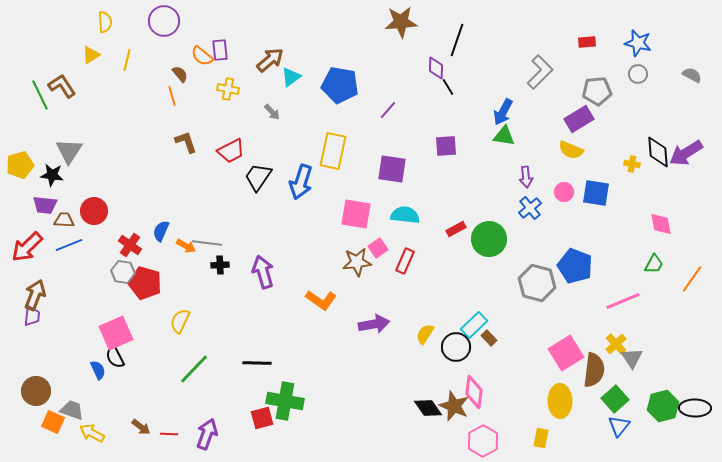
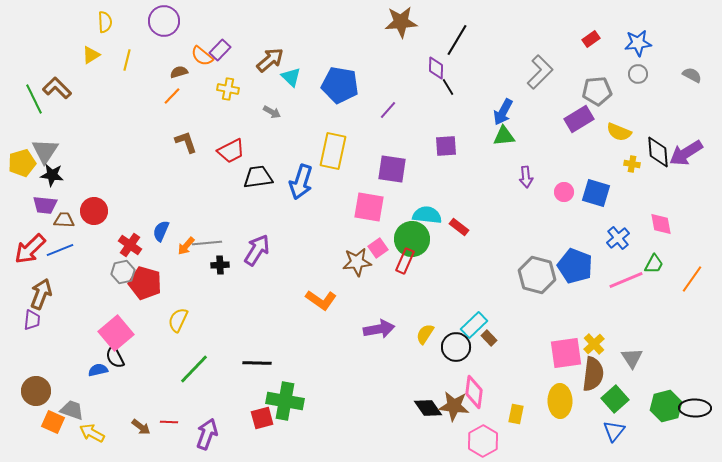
black line at (457, 40): rotated 12 degrees clockwise
red rectangle at (587, 42): moved 4 px right, 3 px up; rotated 30 degrees counterclockwise
blue star at (638, 43): rotated 20 degrees counterclockwise
purple rectangle at (220, 50): rotated 50 degrees clockwise
brown semicircle at (180, 74): moved 1 px left, 2 px up; rotated 66 degrees counterclockwise
cyan triangle at (291, 77): rotated 40 degrees counterclockwise
brown L-shape at (62, 86): moved 5 px left, 2 px down; rotated 12 degrees counterclockwise
green line at (40, 95): moved 6 px left, 4 px down
orange line at (172, 96): rotated 60 degrees clockwise
gray arrow at (272, 112): rotated 18 degrees counterclockwise
green triangle at (504, 136): rotated 15 degrees counterclockwise
yellow semicircle at (571, 150): moved 48 px right, 18 px up
gray triangle at (69, 151): moved 24 px left
yellow pentagon at (20, 165): moved 2 px right, 2 px up
black trapezoid at (258, 177): rotated 48 degrees clockwise
blue square at (596, 193): rotated 8 degrees clockwise
blue cross at (530, 208): moved 88 px right, 30 px down
pink square at (356, 214): moved 13 px right, 7 px up
cyan semicircle at (405, 215): moved 22 px right
red rectangle at (456, 229): moved 3 px right, 2 px up; rotated 66 degrees clockwise
green circle at (489, 239): moved 77 px left
gray line at (207, 243): rotated 12 degrees counterclockwise
blue line at (69, 245): moved 9 px left, 5 px down
orange arrow at (186, 246): rotated 102 degrees clockwise
red arrow at (27, 247): moved 3 px right, 2 px down
gray hexagon at (123, 272): rotated 20 degrees counterclockwise
purple arrow at (263, 272): moved 6 px left, 22 px up; rotated 48 degrees clockwise
gray hexagon at (537, 283): moved 8 px up
brown arrow at (35, 295): moved 6 px right, 1 px up
pink line at (623, 301): moved 3 px right, 21 px up
purple trapezoid at (32, 316): moved 4 px down
yellow semicircle at (180, 321): moved 2 px left, 1 px up
purple arrow at (374, 324): moved 5 px right, 5 px down
pink square at (116, 333): rotated 16 degrees counterclockwise
yellow cross at (616, 344): moved 22 px left
pink square at (566, 353): rotated 24 degrees clockwise
blue semicircle at (98, 370): rotated 78 degrees counterclockwise
brown semicircle at (594, 370): moved 1 px left, 4 px down
brown star at (454, 406): rotated 16 degrees counterclockwise
green hexagon at (663, 406): moved 3 px right
blue triangle at (619, 426): moved 5 px left, 5 px down
red line at (169, 434): moved 12 px up
yellow rectangle at (541, 438): moved 25 px left, 24 px up
